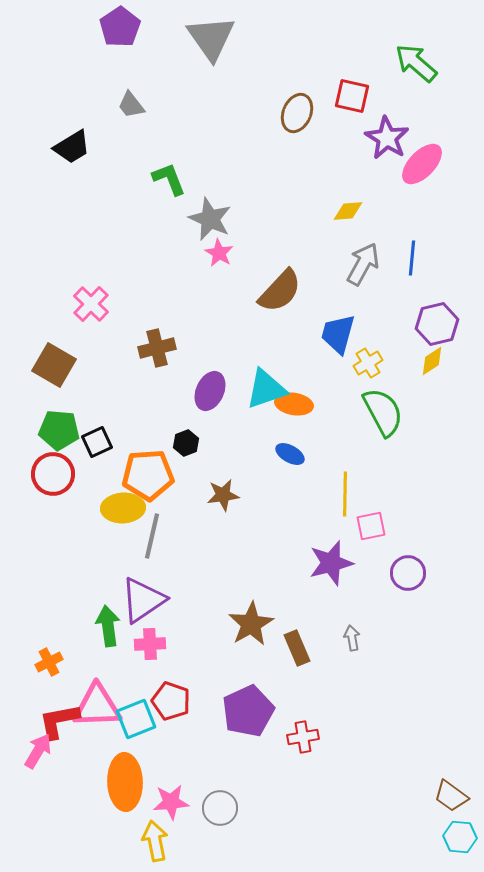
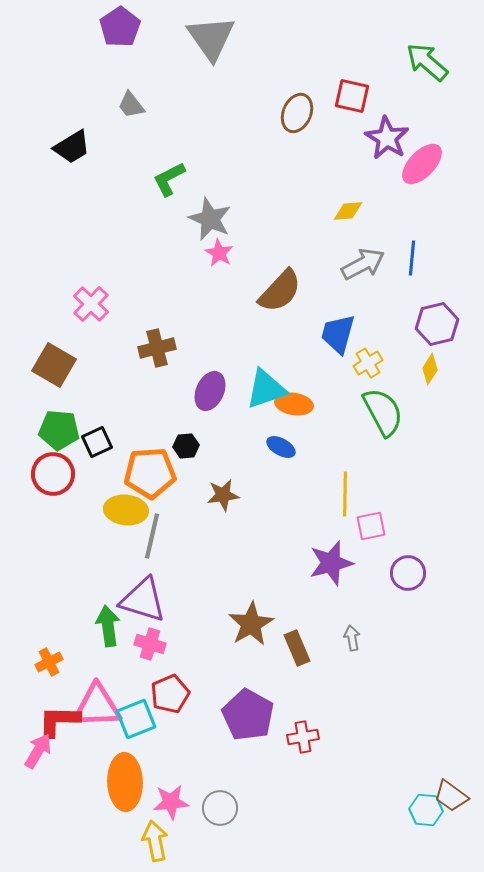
green arrow at (416, 63): moved 11 px right, 1 px up
green L-shape at (169, 179): rotated 96 degrees counterclockwise
gray arrow at (363, 264): rotated 33 degrees clockwise
yellow diamond at (432, 361): moved 2 px left, 8 px down; rotated 24 degrees counterclockwise
black hexagon at (186, 443): moved 3 px down; rotated 15 degrees clockwise
blue ellipse at (290, 454): moved 9 px left, 7 px up
orange pentagon at (148, 475): moved 2 px right, 2 px up
yellow ellipse at (123, 508): moved 3 px right, 2 px down; rotated 9 degrees clockwise
purple triangle at (143, 600): rotated 51 degrees clockwise
pink cross at (150, 644): rotated 20 degrees clockwise
red pentagon at (171, 701): moved 1 px left, 7 px up; rotated 30 degrees clockwise
purple pentagon at (248, 711): moved 4 px down; rotated 18 degrees counterclockwise
red L-shape at (59, 721): rotated 12 degrees clockwise
cyan hexagon at (460, 837): moved 34 px left, 27 px up
